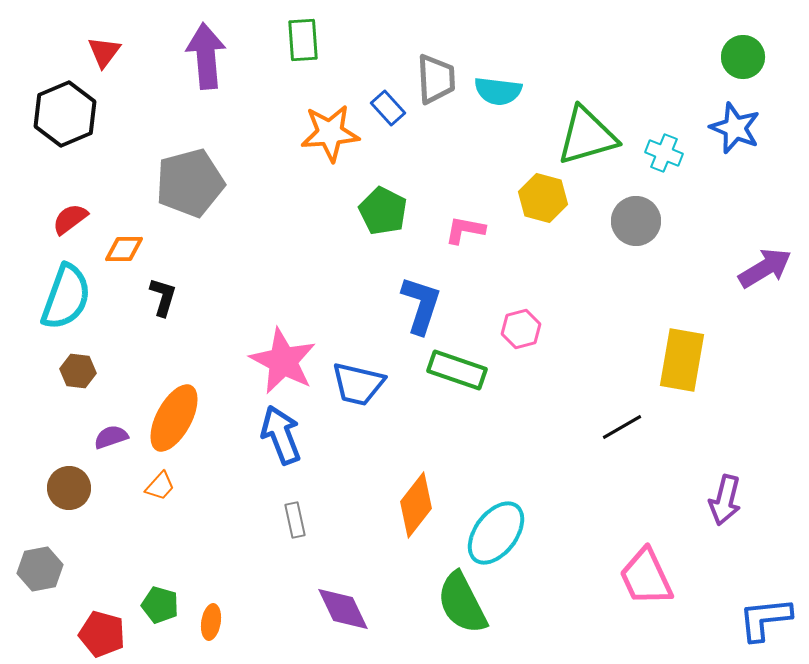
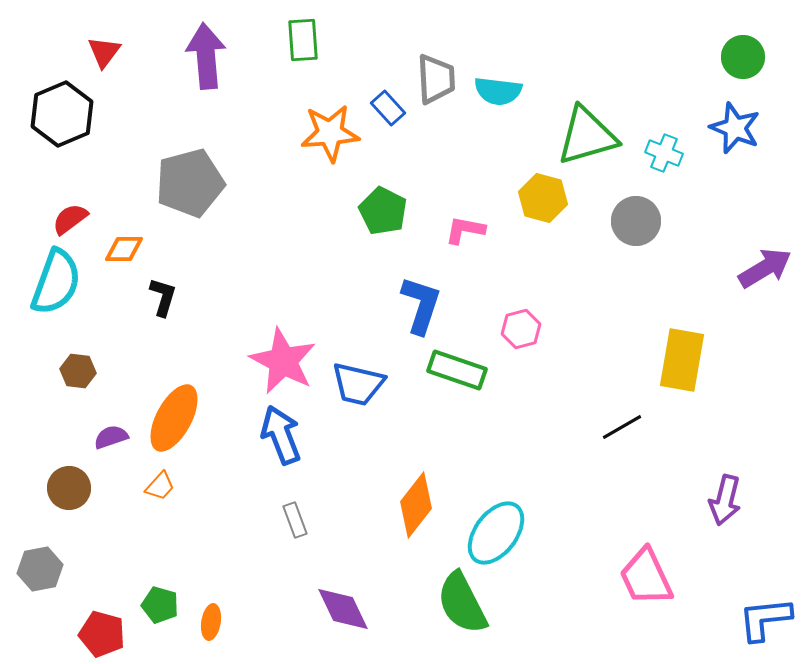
black hexagon at (65, 114): moved 3 px left
cyan semicircle at (66, 297): moved 10 px left, 15 px up
gray rectangle at (295, 520): rotated 8 degrees counterclockwise
